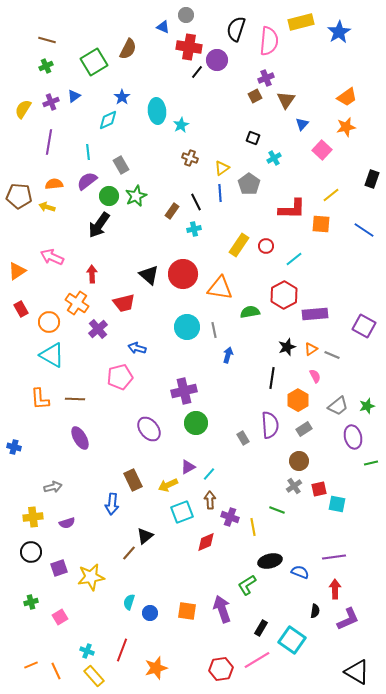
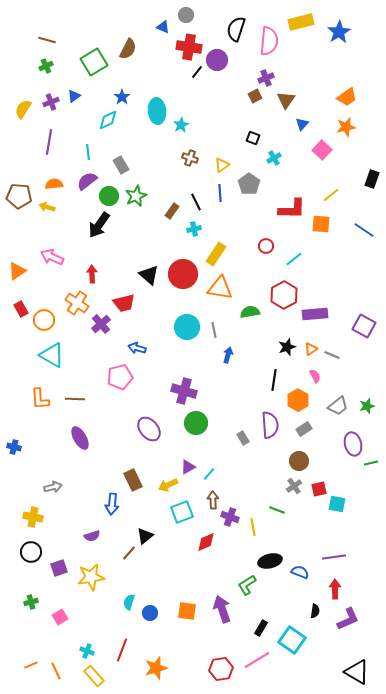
yellow triangle at (222, 168): moved 3 px up
yellow rectangle at (239, 245): moved 23 px left, 9 px down
orange circle at (49, 322): moved 5 px left, 2 px up
purple cross at (98, 329): moved 3 px right, 5 px up
black line at (272, 378): moved 2 px right, 2 px down
purple cross at (184, 391): rotated 30 degrees clockwise
purple ellipse at (353, 437): moved 7 px down
brown arrow at (210, 500): moved 3 px right
yellow cross at (33, 517): rotated 18 degrees clockwise
purple semicircle at (67, 523): moved 25 px right, 13 px down
